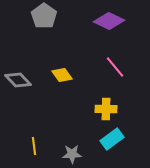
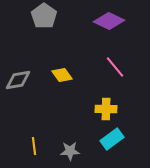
gray diamond: rotated 56 degrees counterclockwise
gray star: moved 2 px left, 3 px up
